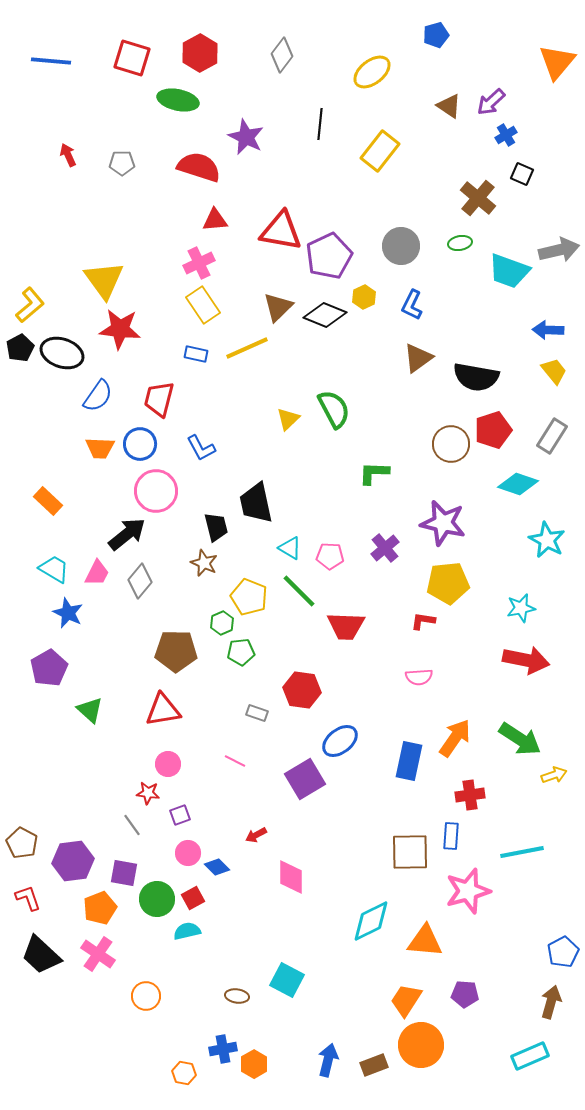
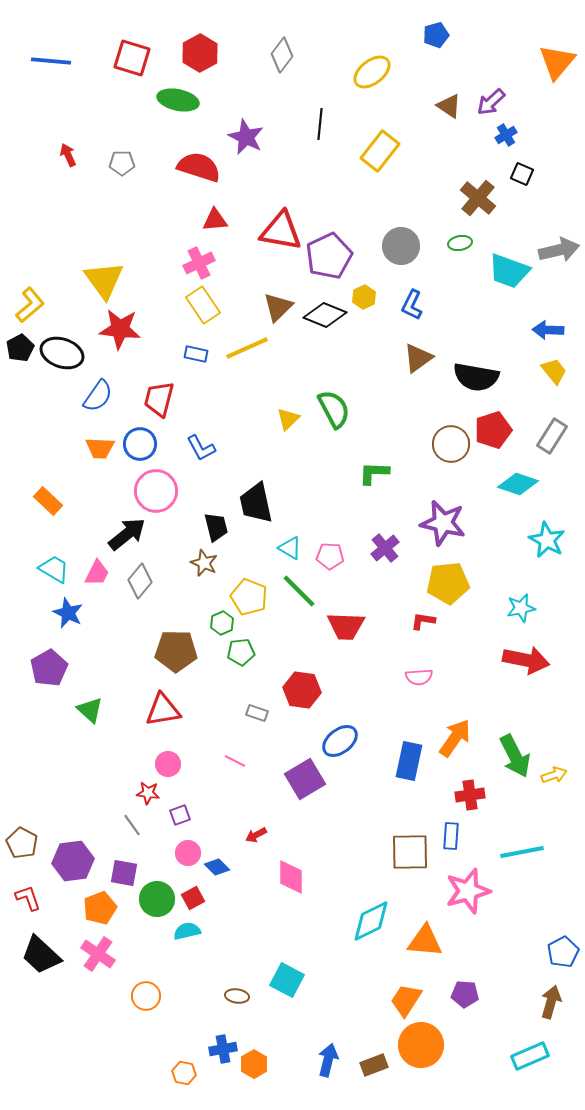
green arrow at (520, 739): moved 5 px left, 17 px down; rotated 30 degrees clockwise
